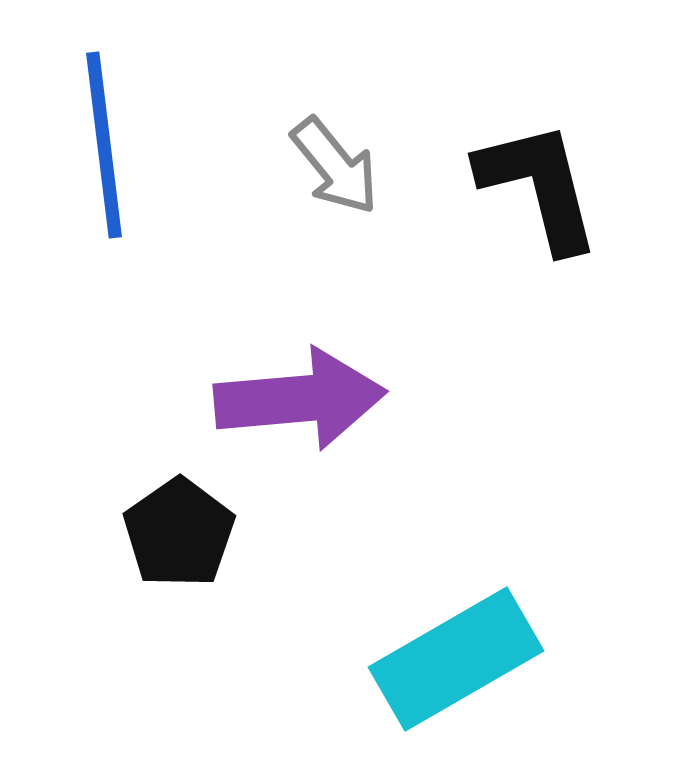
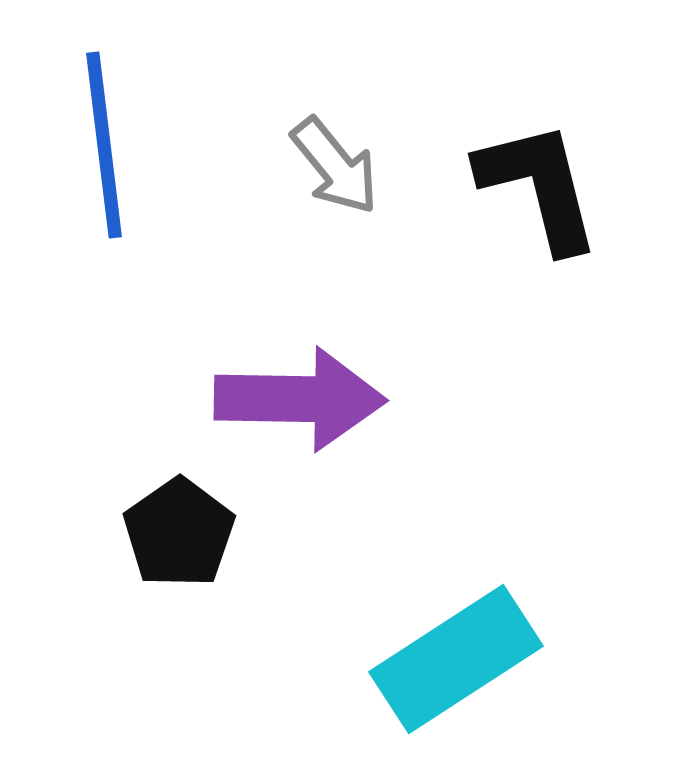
purple arrow: rotated 6 degrees clockwise
cyan rectangle: rotated 3 degrees counterclockwise
